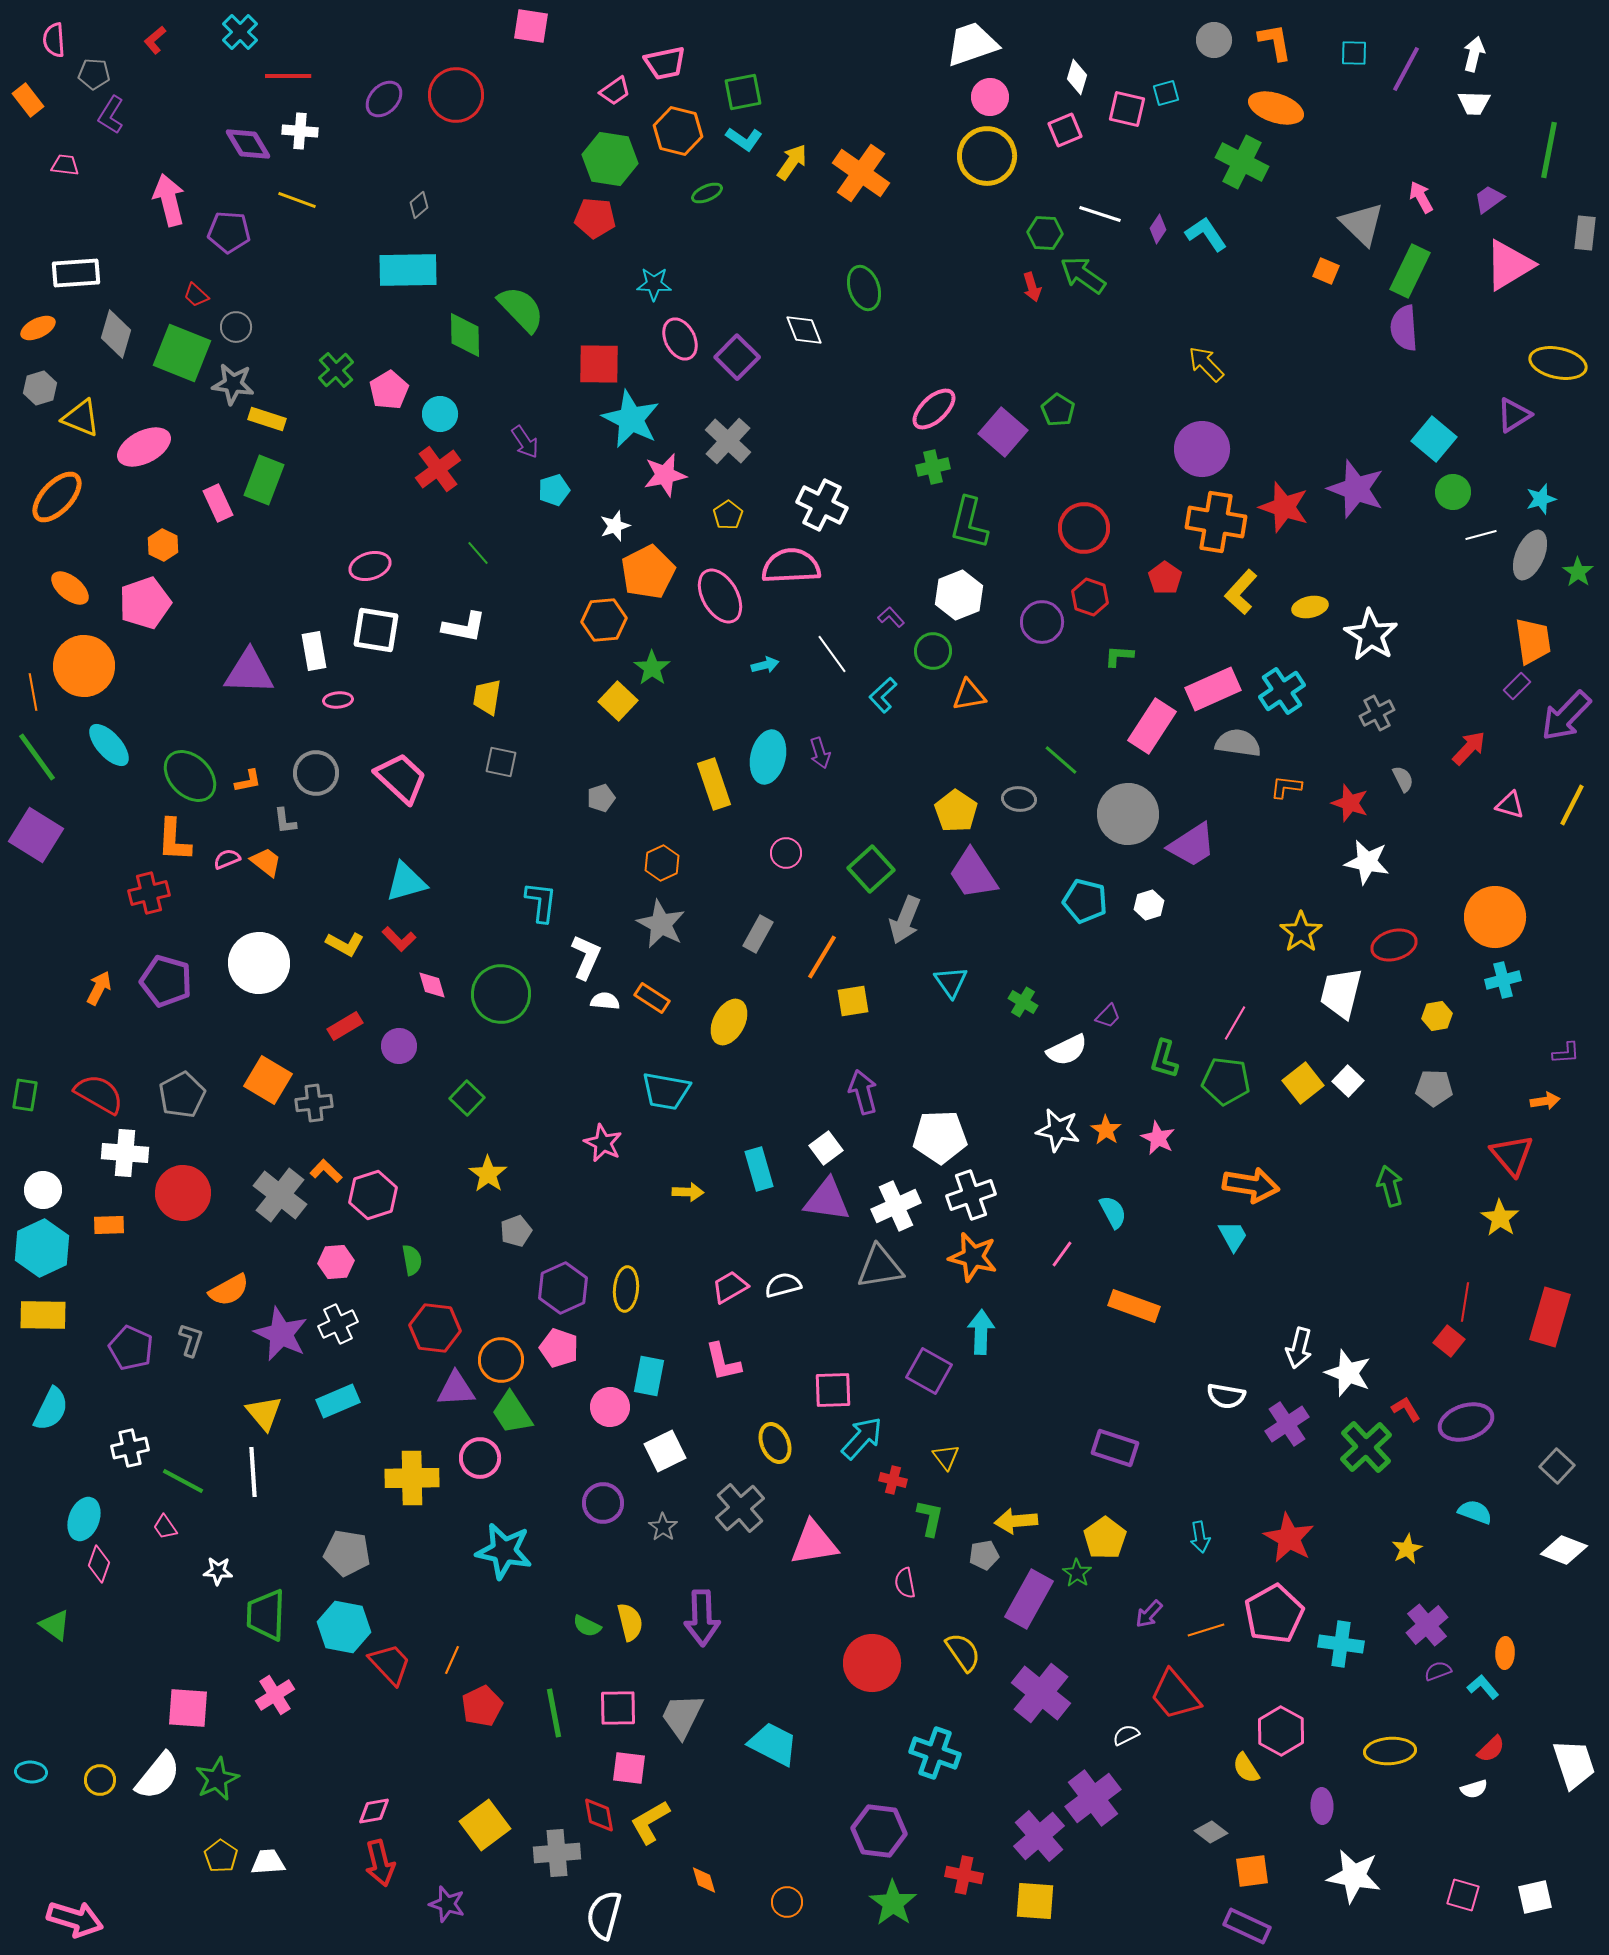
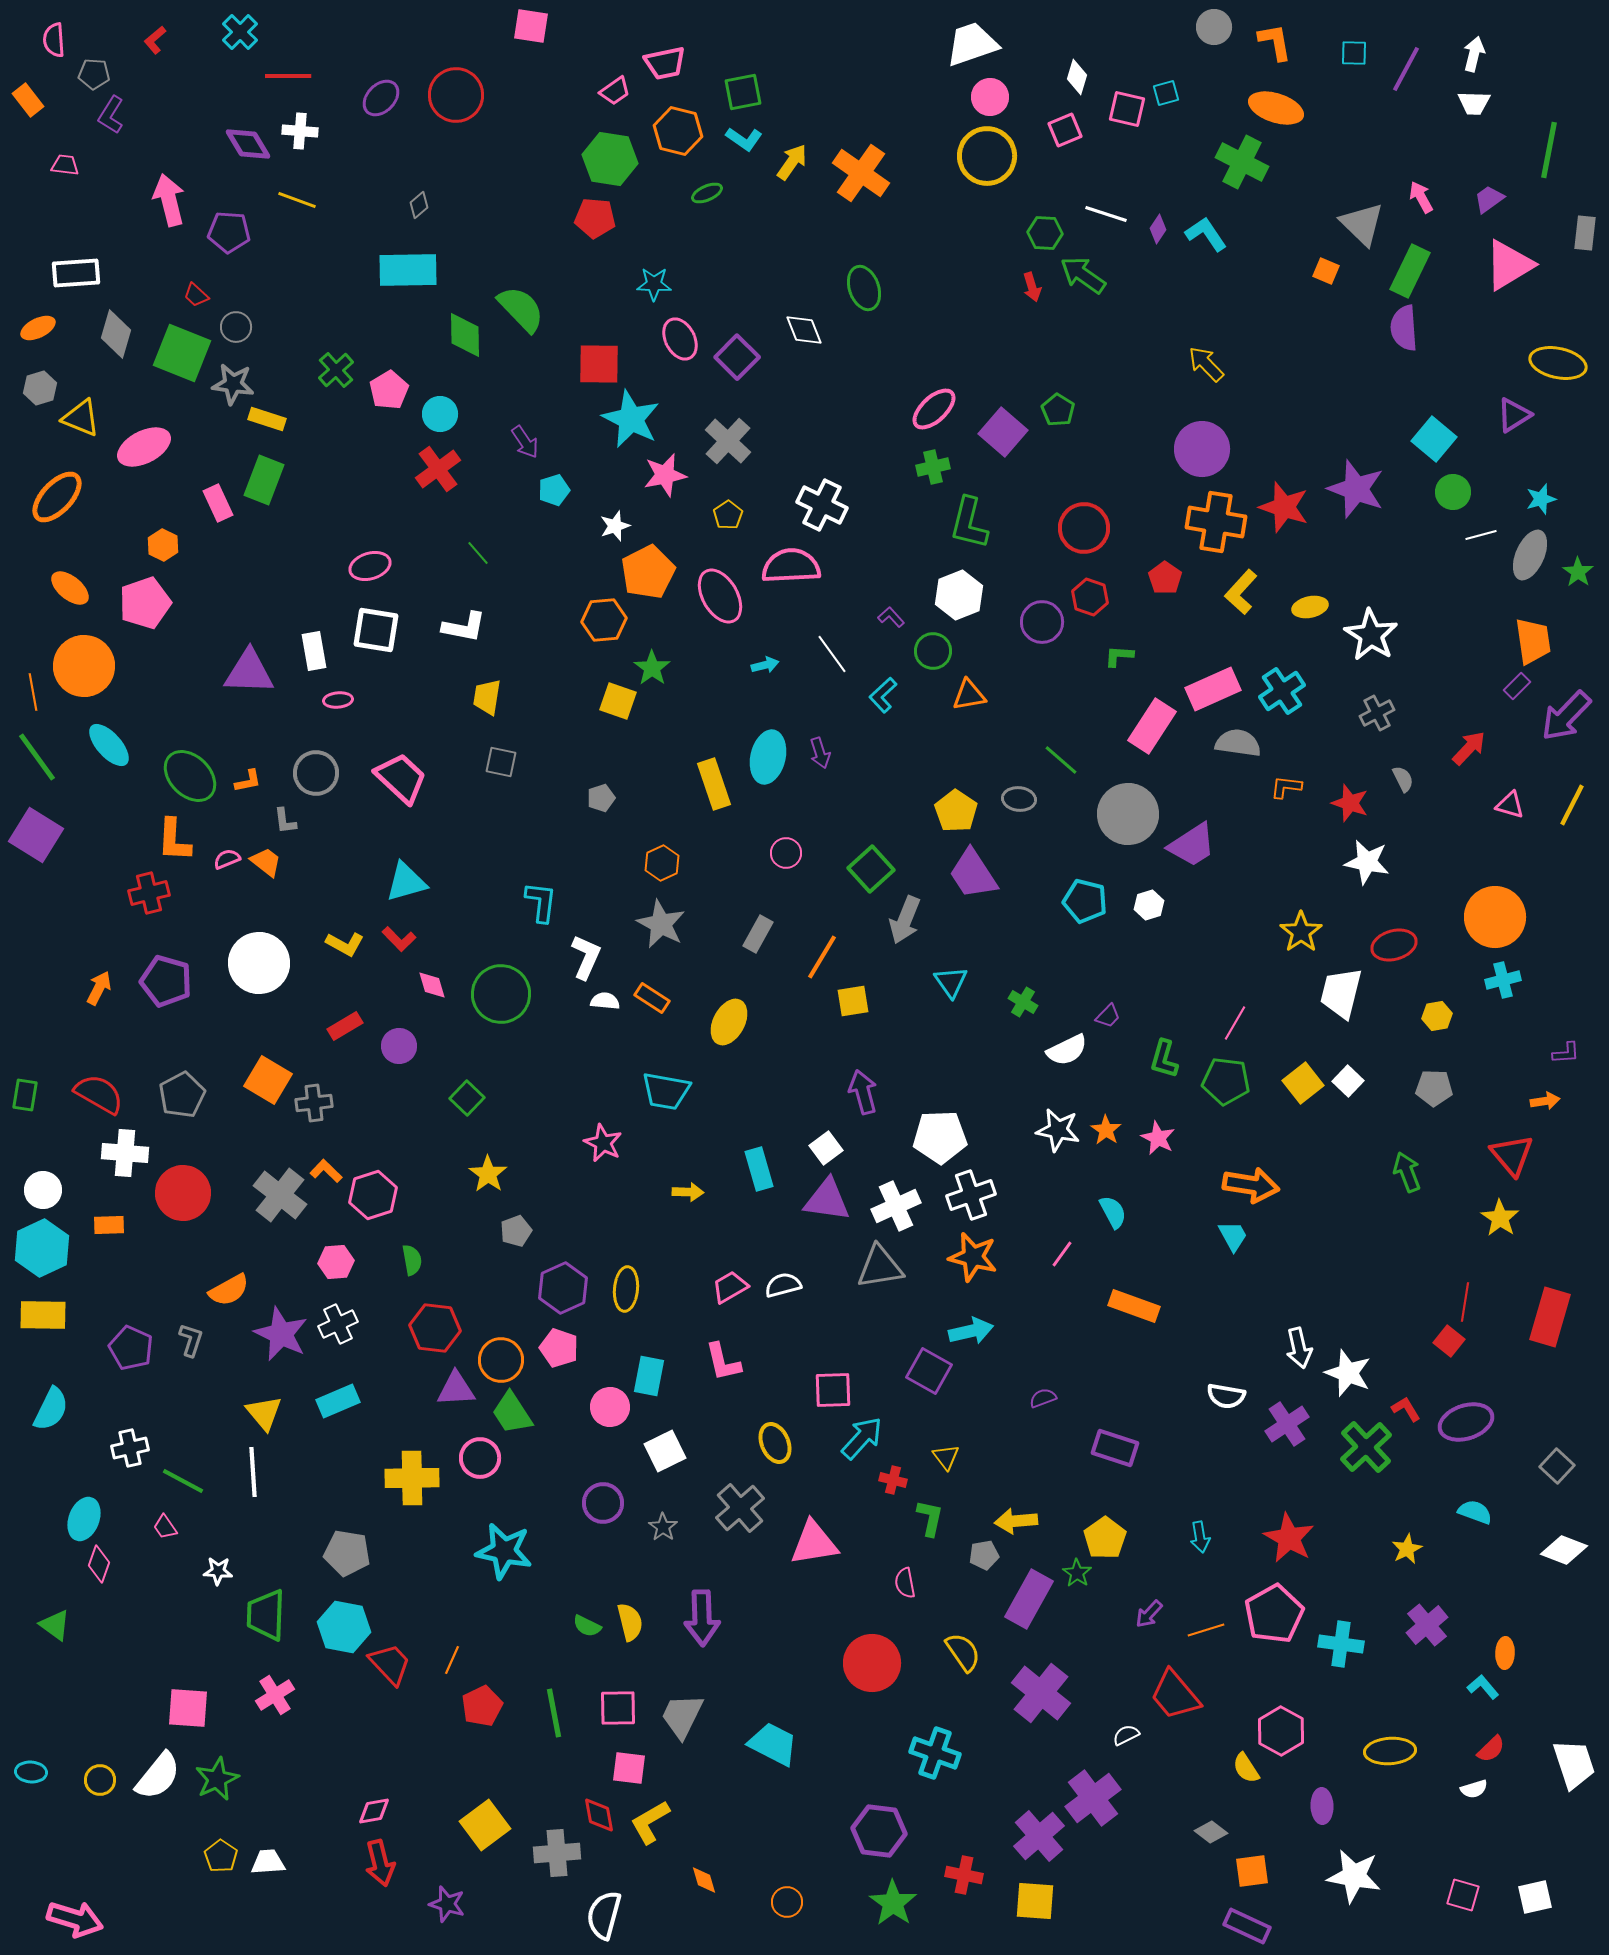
gray circle at (1214, 40): moved 13 px up
purple ellipse at (384, 99): moved 3 px left, 1 px up
white line at (1100, 214): moved 6 px right
yellow square at (618, 701): rotated 24 degrees counterclockwise
green arrow at (1390, 1186): moved 17 px right, 14 px up; rotated 6 degrees counterclockwise
cyan arrow at (981, 1332): moved 10 px left, 1 px up; rotated 75 degrees clockwise
white arrow at (1299, 1348): rotated 27 degrees counterclockwise
purple semicircle at (1438, 1671): moved 395 px left, 273 px up
